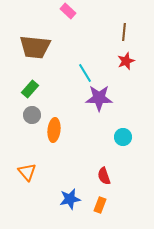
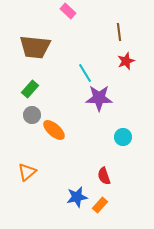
brown line: moved 5 px left; rotated 12 degrees counterclockwise
orange ellipse: rotated 55 degrees counterclockwise
orange triangle: rotated 30 degrees clockwise
blue star: moved 7 px right, 2 px up
orange rectangle: rotated 21 degrees clockwise
